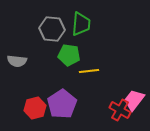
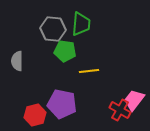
gray hexagon: moved 1 px right
green pentagon: moved 4 px left, 4 px up
gray semicircle: rotated 84 degrees clockwise
purple pentagon: rotated 28 degrees counterclockwise
red hexagon: moved 7 px down
